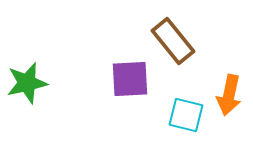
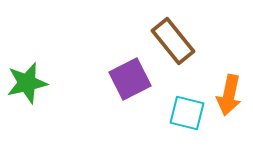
purple square: rotated 24 degrees counterclockwise
cyan square: moved 1 px right, 2 px up
